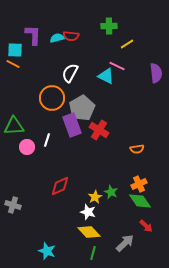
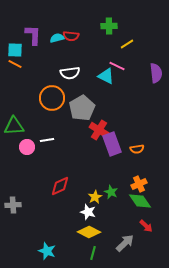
orange line: moved 2 px right
white semicircle: rotated 126 degrees counterclockwise
purple rectangle: moved 40 px right, 19 px down
white line: rotated 64 degrees clockwise
gray cross: rotated 21 degrees counterclockwise
yellow diamond: rotated 20 degrees counterclockwise
